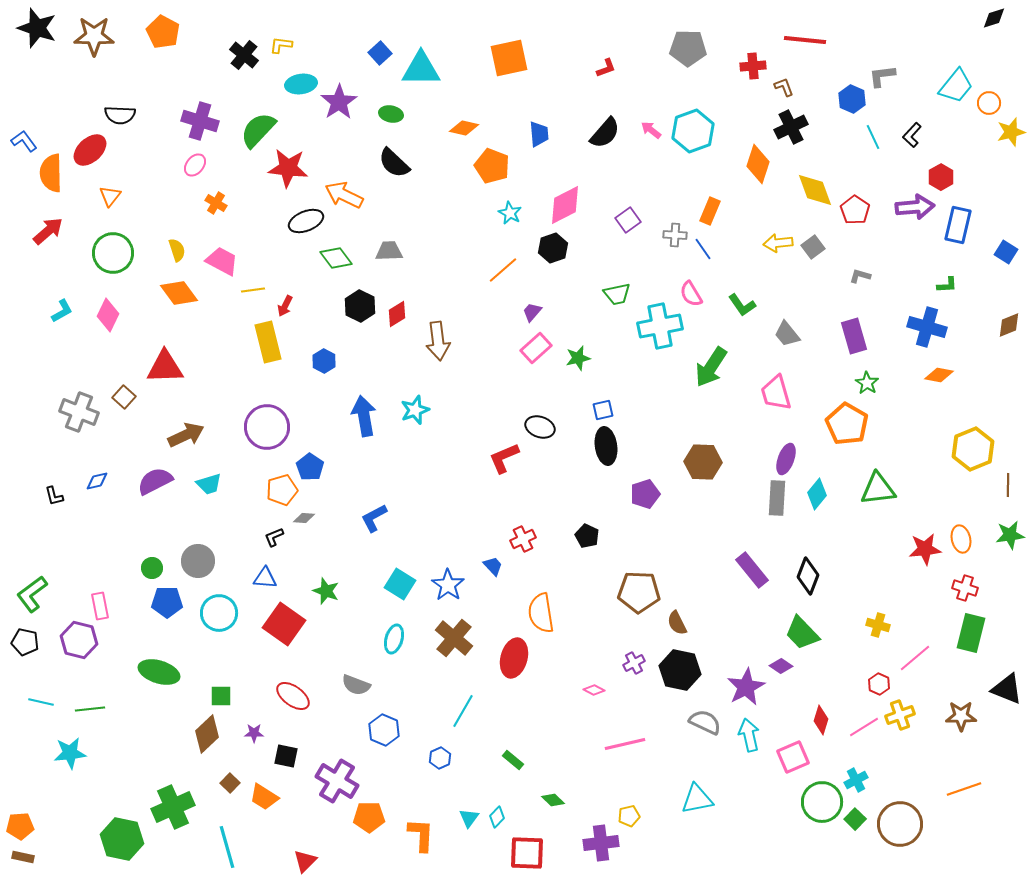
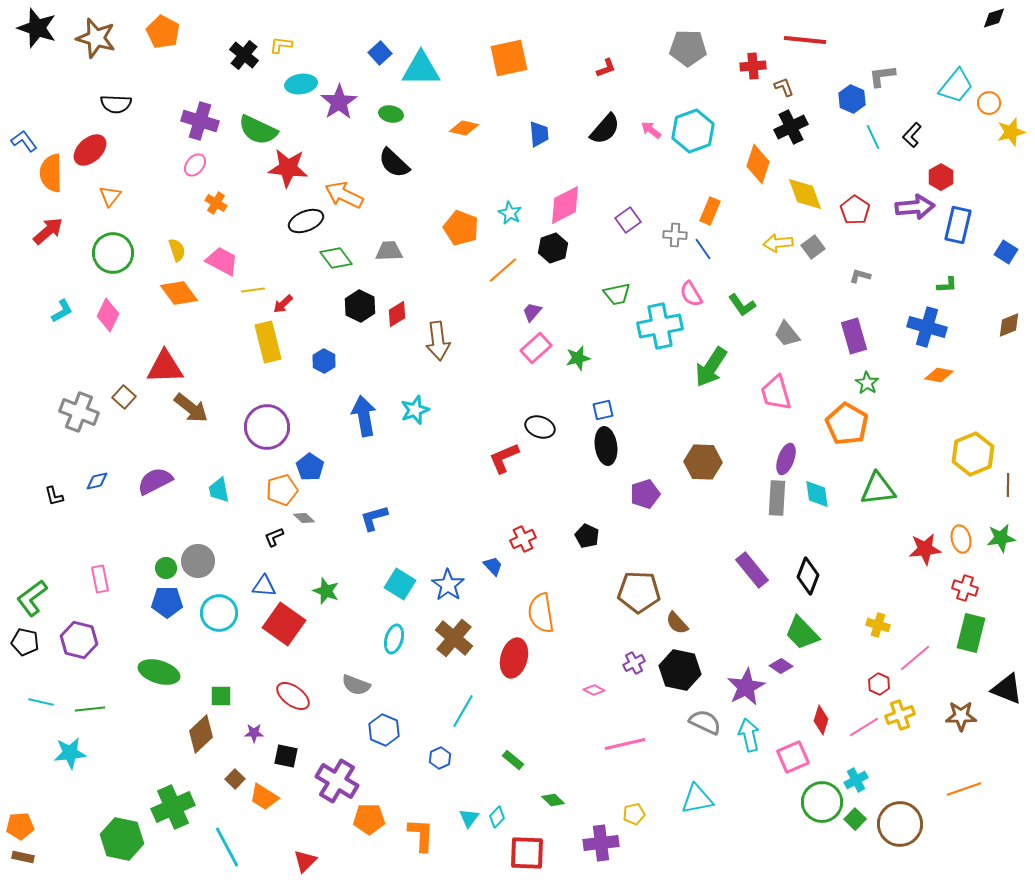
brown star at (94, 36): moved 2 px right, 2 px down; rotated 15 degrees clockwise
black semicircle at (120, 115): moved 4 px left, 11 px up
green semicircle at (258, 130): rotated 108 degrees counterclockwise
black semicircle at (605, 133): moved 4 px up
orange pentagon at (492, 166): moved 31 px left, 62 px down
yellow diamond at (815, 190): moved 10 px left, 4 px down
red arrow at (285, 306): moved 2 px left, 2 px up; rotated 20 degrees clockwise
brown arrow at (186, 435): moved 5 px right, 27 px up; rotated 63 degrees clockwise
yellow hexagon at (973, 449): moved 5 px down
cyan trapezoid at (209, 484): moved 10 px right, 6 px down; rotated 96 degrees clockwise
cyan diamond at (817, 494): rotated 48 degrees counterclockwise
gray diamond at (304, 518): rotated 40 degrees clockwise
blue L-shape at (374, 518): rotated 12 degrees clockwise
green star at (1010, 535): moved 9 px left, 3 px down
green circle at (152, 568): moved 14 px right
blue triangle at (265, 578): moved 1 px left, 8 px down
green L-shape at (32, 594): moved 4 px down
pink rectangle at (100, 606): moved 27 px up
brown semicircle at (677, 623): rotated 15 degrees counterclockwise
brown diamond at (207, 734): moved 6 px left
brown square at (230, 783): moved 5 px right, 4 px up
yellow pentagon at (629, 816): moved 5 px right, 2 px up
orange pentagon at (369, 817): moved 2 px down
cyan line at (227, 847): rotated 12 degrees counterclockwise
